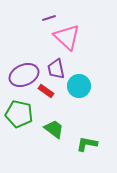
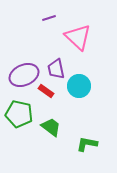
pink triangle: moved 11 px right
green trapezoid: moved 3 px left, 2 px up
